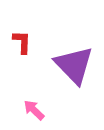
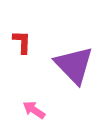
pink arrow: rotated 10 degrees counterclockwise
